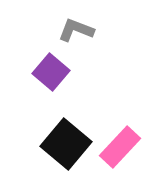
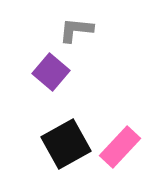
gray L-shape: rotated 15 degrees counterclockwise
black square: rotated 21 degrees clockwise
